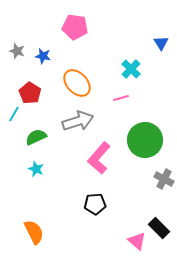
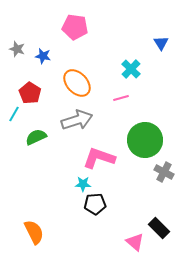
gray star: moved 2 px up
gray arrow: moved 1 px left, 1 px up
pink L-shape: rotated 68 degrees clockwise
cyan star: moved 47 px right, 15 px down; rotated 21 degrees counterclockwise
gray cross: moved 7 px up
pink triangle: moved 2 px left, 1 px down
